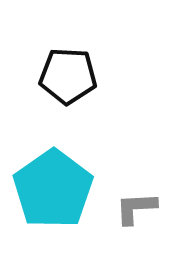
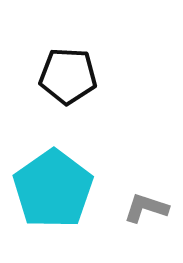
gray L-shape: moved 10 px right; rotated 21 degrees clockwise
